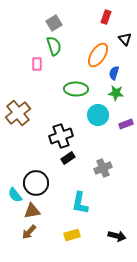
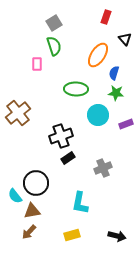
cyan semicircle: moved 1 px down
